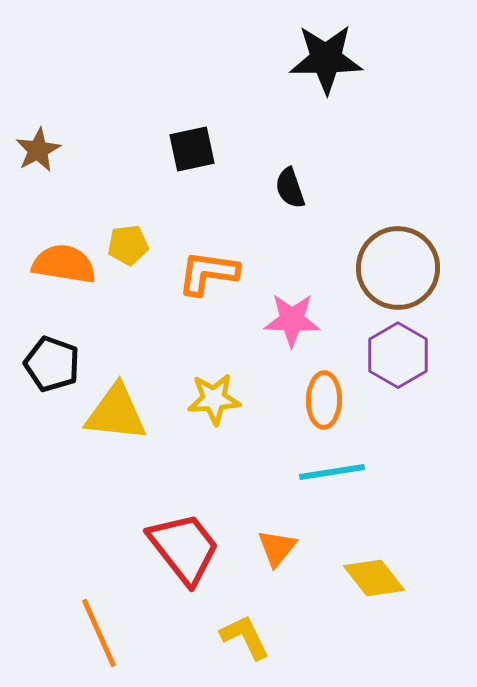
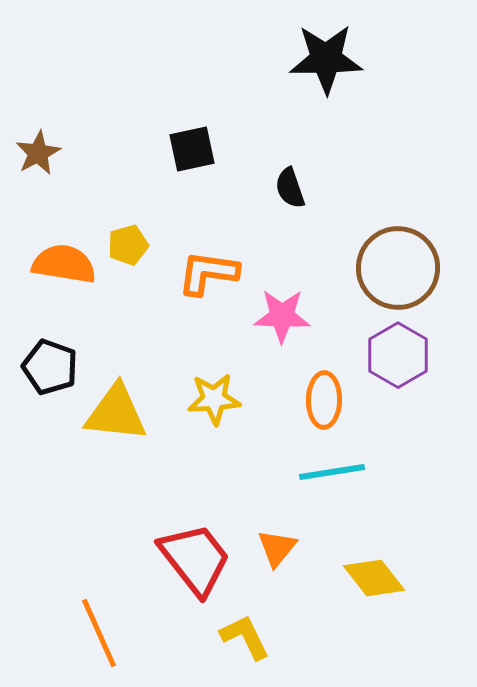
brown star: moved 3 px down
yellow pentagon: rotated 9 degrees counterclockwise
pink star: moved 10 px left, 4 px up
black pentagon: moved 2 px left, 3 px down
red trapezoid: moved 11 px right, 11 px down
